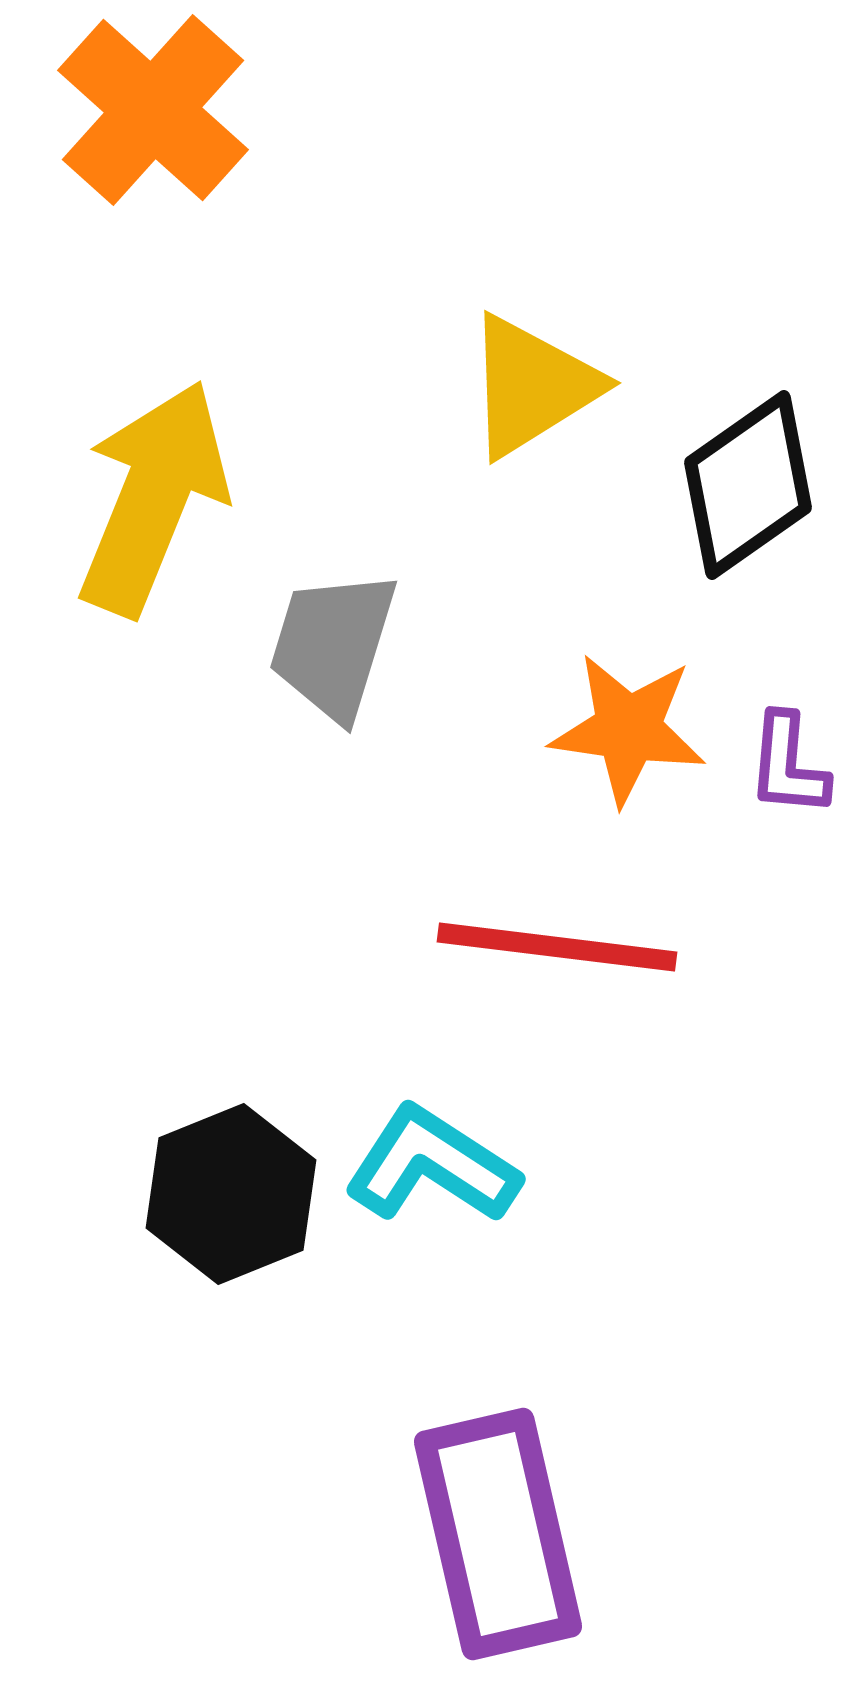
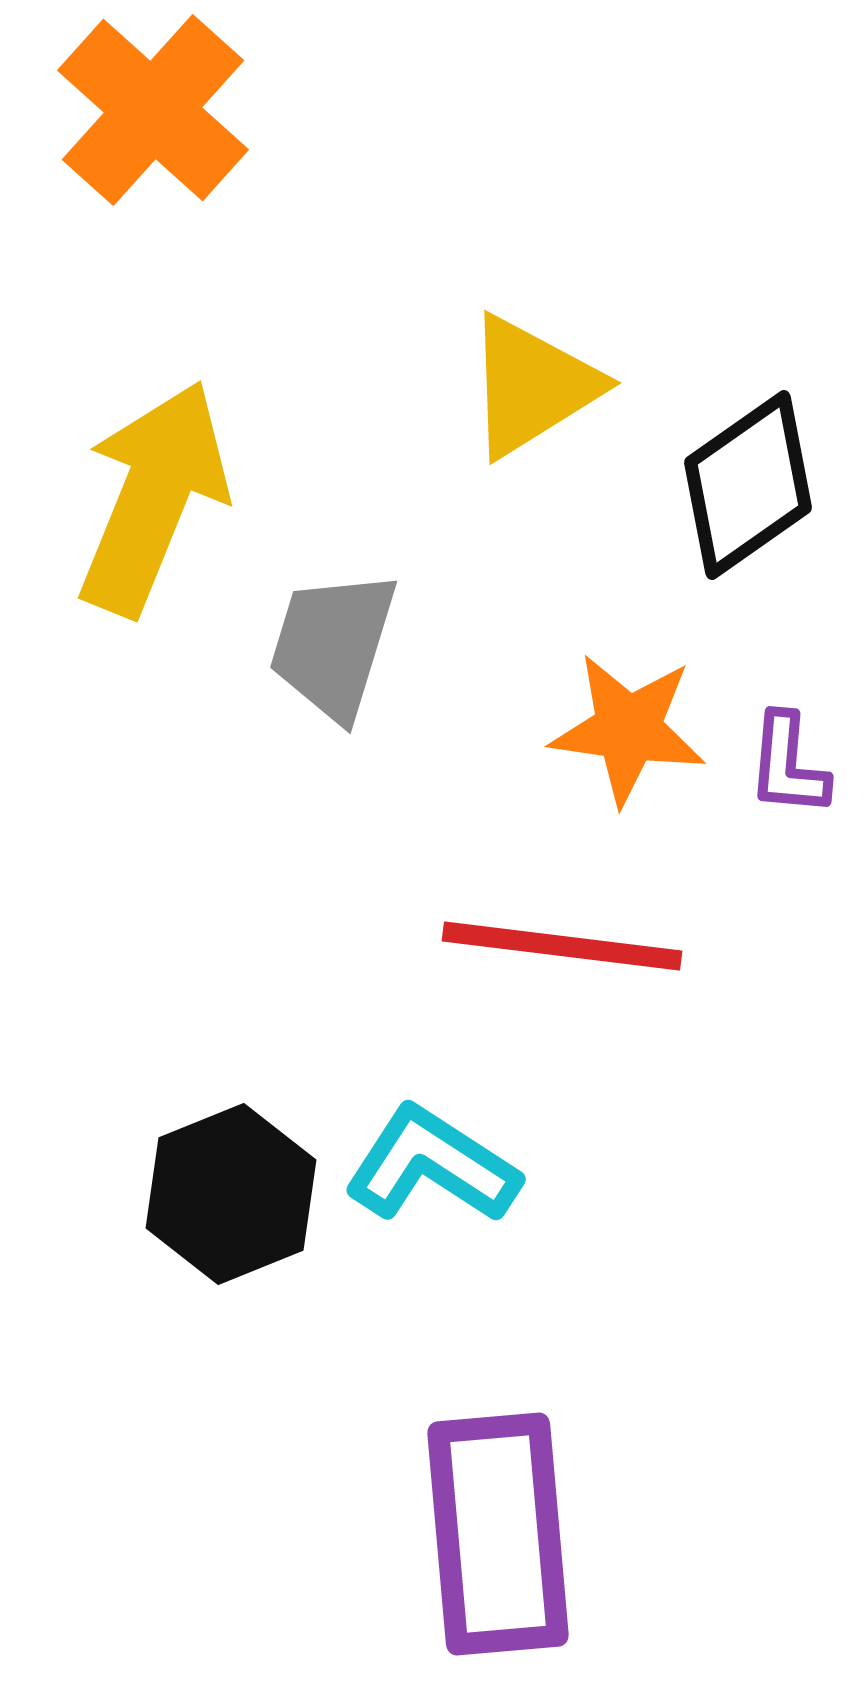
red line: moved 5 px right, 1 px up
purple rectangle: rotated 8 degrees clockwise
